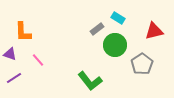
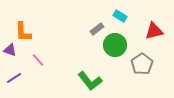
cyan rectangle: moved 2 px right, 2 px up
purple triangle: moved 4 px up
